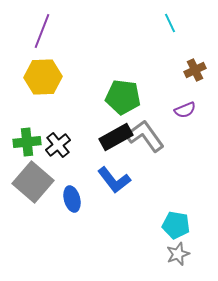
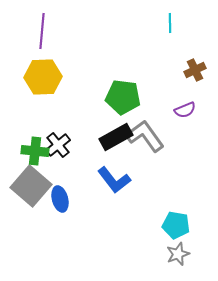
cyan line: rotated 24 degrees clockwise
purple line: rotated 16 degrees counterclockwise
green cross: moved 8 px right, 9 px down; rotated 12 degrees clockwise
gray square: moved 2 px left, 4 px down
blue ellipse: moved 12 px left
